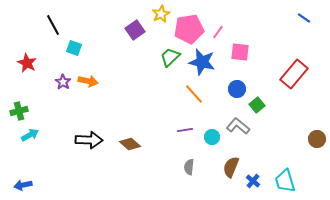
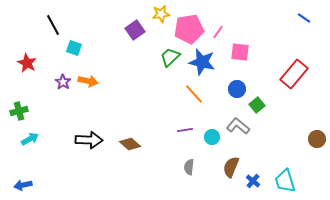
yellow star: rotated 18 degrees clockwise
cyan arrow: moved 4 px down
